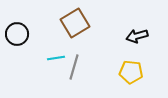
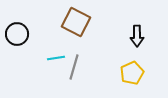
brown square: moved 1 px right, 1 px up; rotated 32 degrees counterclockwise
black arrow: rotated 75 degrees counterclockwise
yellow pentagon: moved 1 px right, 1 px down; rotated 30 degrees counterclockwise
